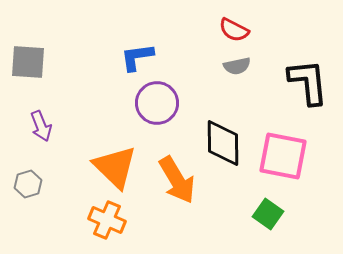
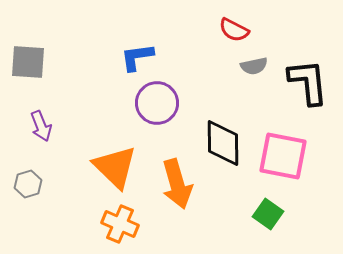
gray semicircle: moved 17 px right
orange arrow: moved 4 px down; rotated 15 degrees clockwise
orange cross: moved 13 px right, 4 px down
